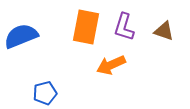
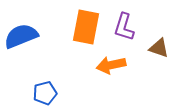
brown triangle: moved 5 px left, 17 px down
orange arrow: rotated 12 degrees clockwise
